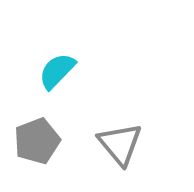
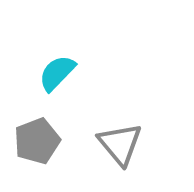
cyan semicircle: moved 2 px down
